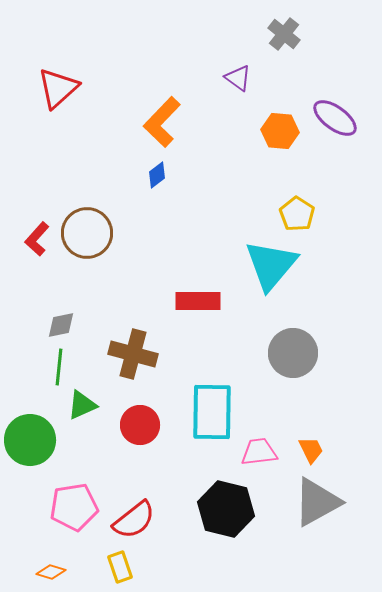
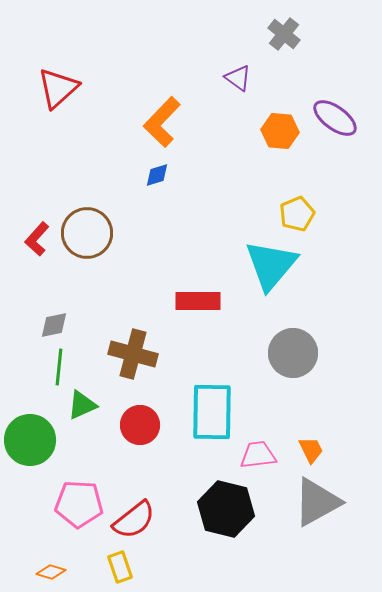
blue diamond: rotated 20 degrees clockwise
yellow pentagon: rotated 16 degrees clockwise
gray diamond: moved 7 px left
pink trapezoid: moved 1 px left, 3 px down
pink pentagon: moved 5 px right, 3 px up; rotated 12 degrees clockwise
